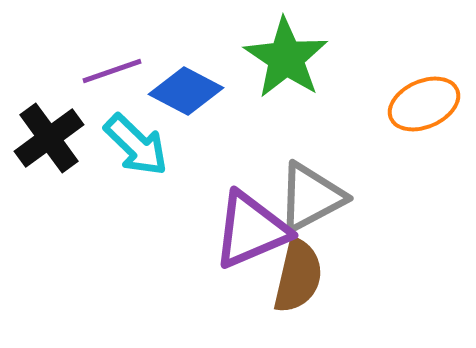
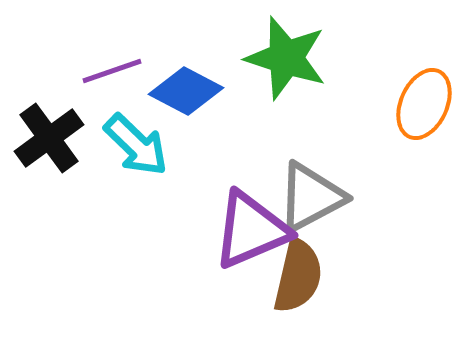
green star: rotated 16 degrees counterclockwise
orange ellipse: rotated 42 degrees counterclockwise
